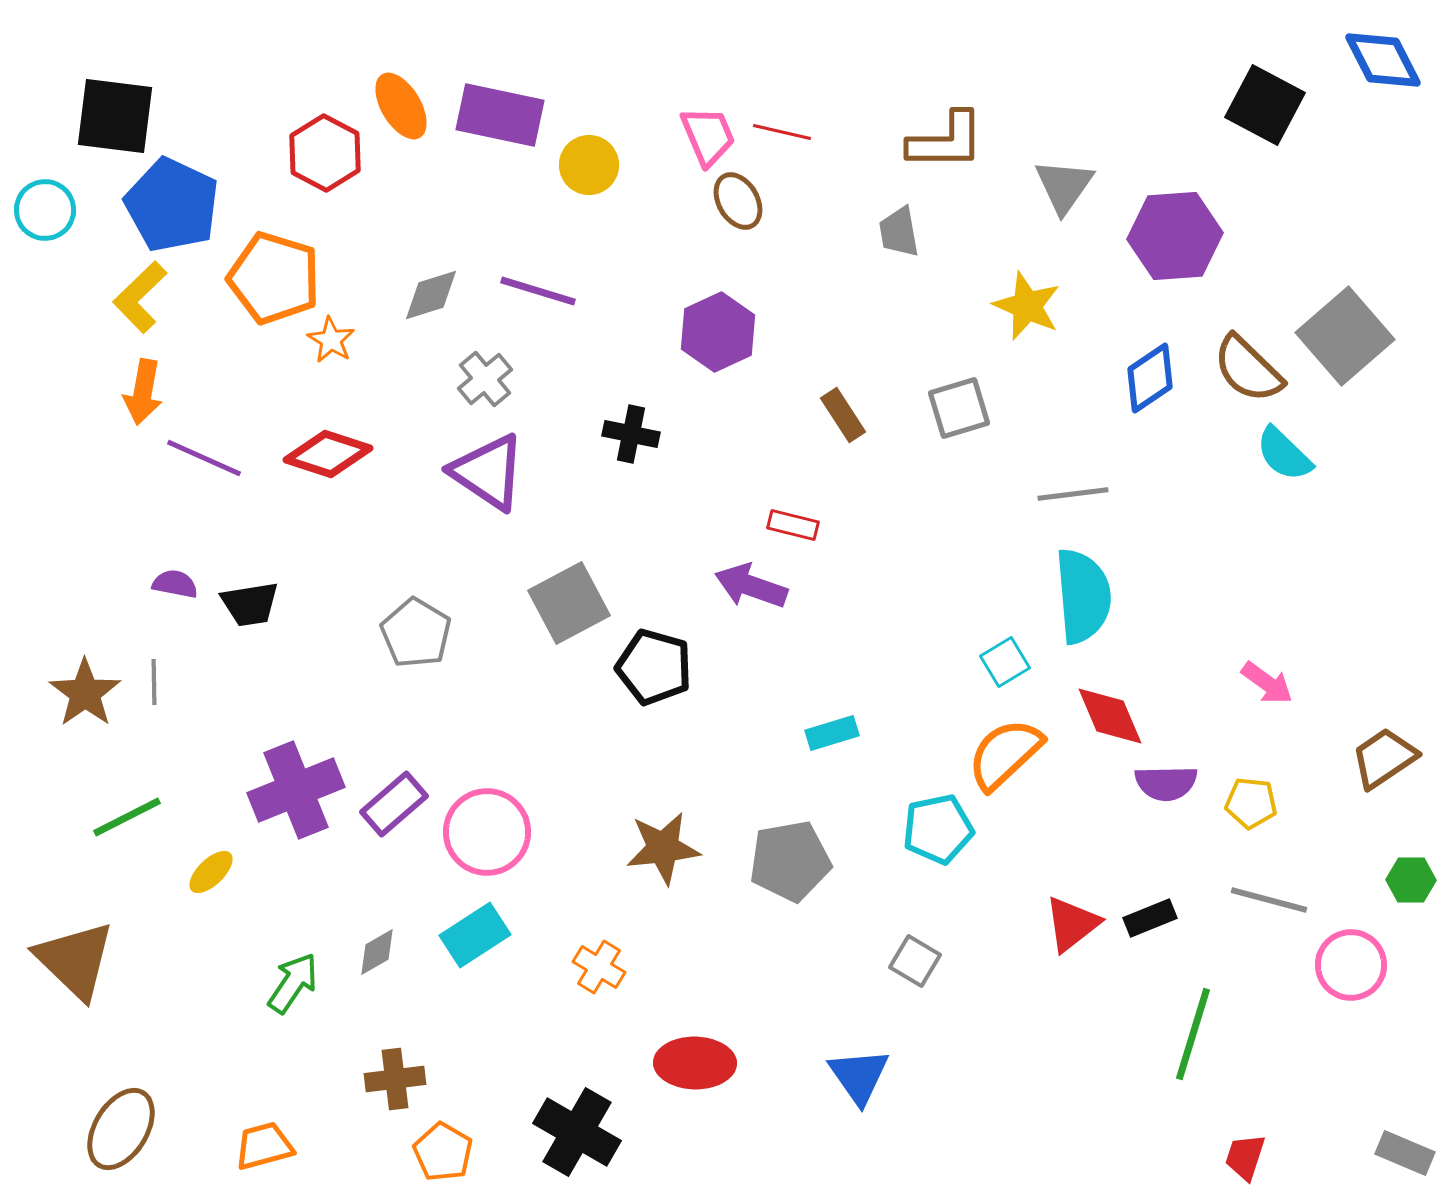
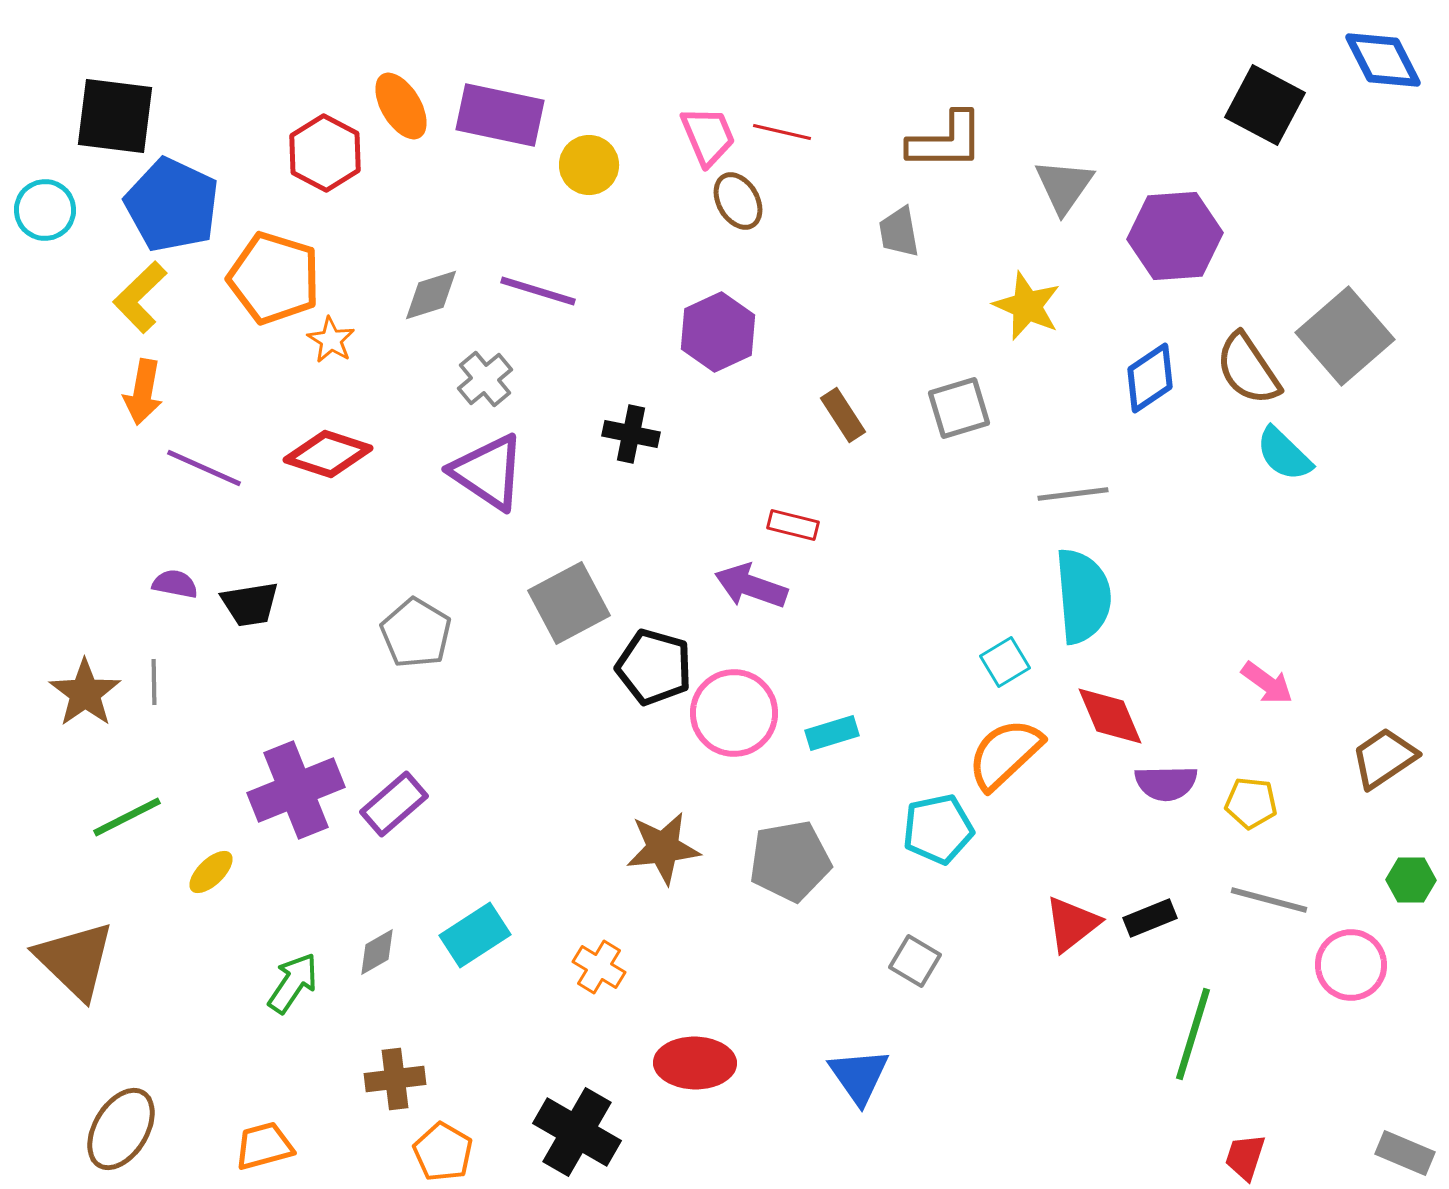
brown semicircle at (1248, 369): rotated 12 degrees clockwise
purple line at (204, 458): moved 10 px down
pink circle at (487, 832): moved 247 px right, 119 px up
